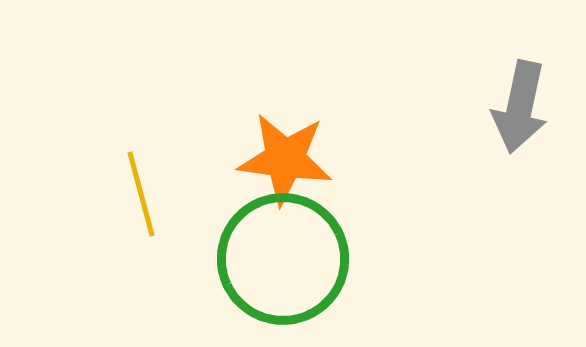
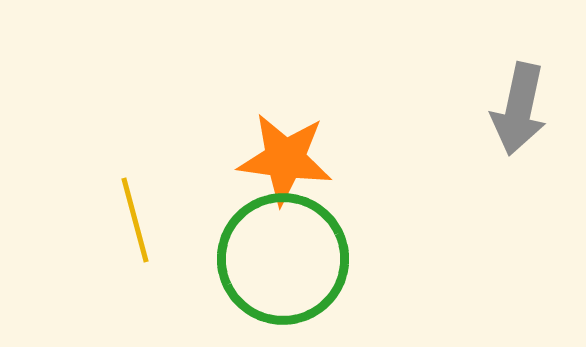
gray arrow: moved 1 px left, 2 px down
yellow line: moved 6 px left, 26 px down
